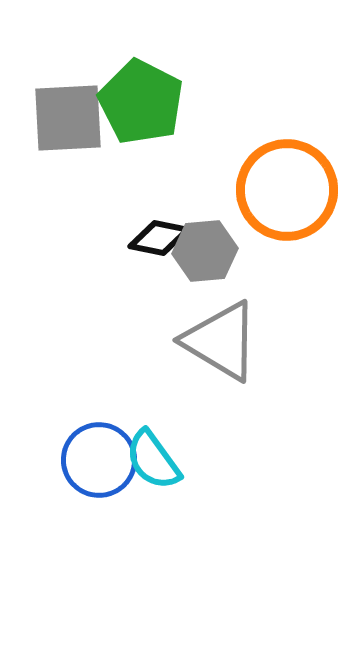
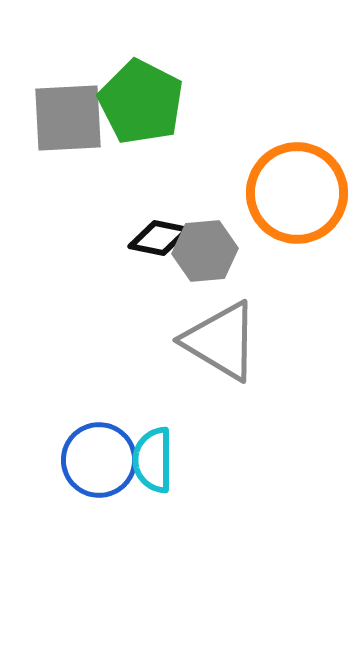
orange circle: moved 10 px right, 3 px down
cyan semicircle: rotated 36 degrees clockwise
